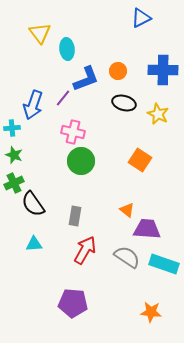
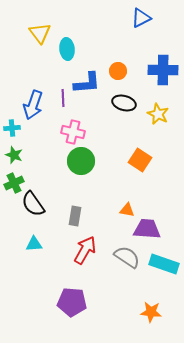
blue L-shape: moved 1 px right, 4 px down; rotated 16 degrees clockwise
purple line: rotated 42 degrees counterclockwise
orange triangle: rotated 28 degrees counterclockwise
purple pentagon: moved 1 px left, 1 px up
